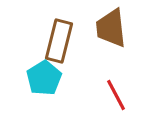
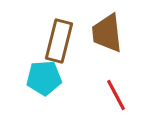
brown trapezoid: moved 4 px left, 5 px down
cyan pentagon: rotated 28 degrees clockwise
